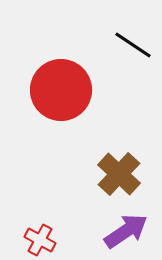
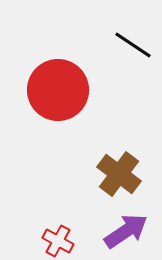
red circle: moved 3 px left
brown cross: rotated 6 degrees counterclockwise
red cross: moved 18 px right, 1 px down
